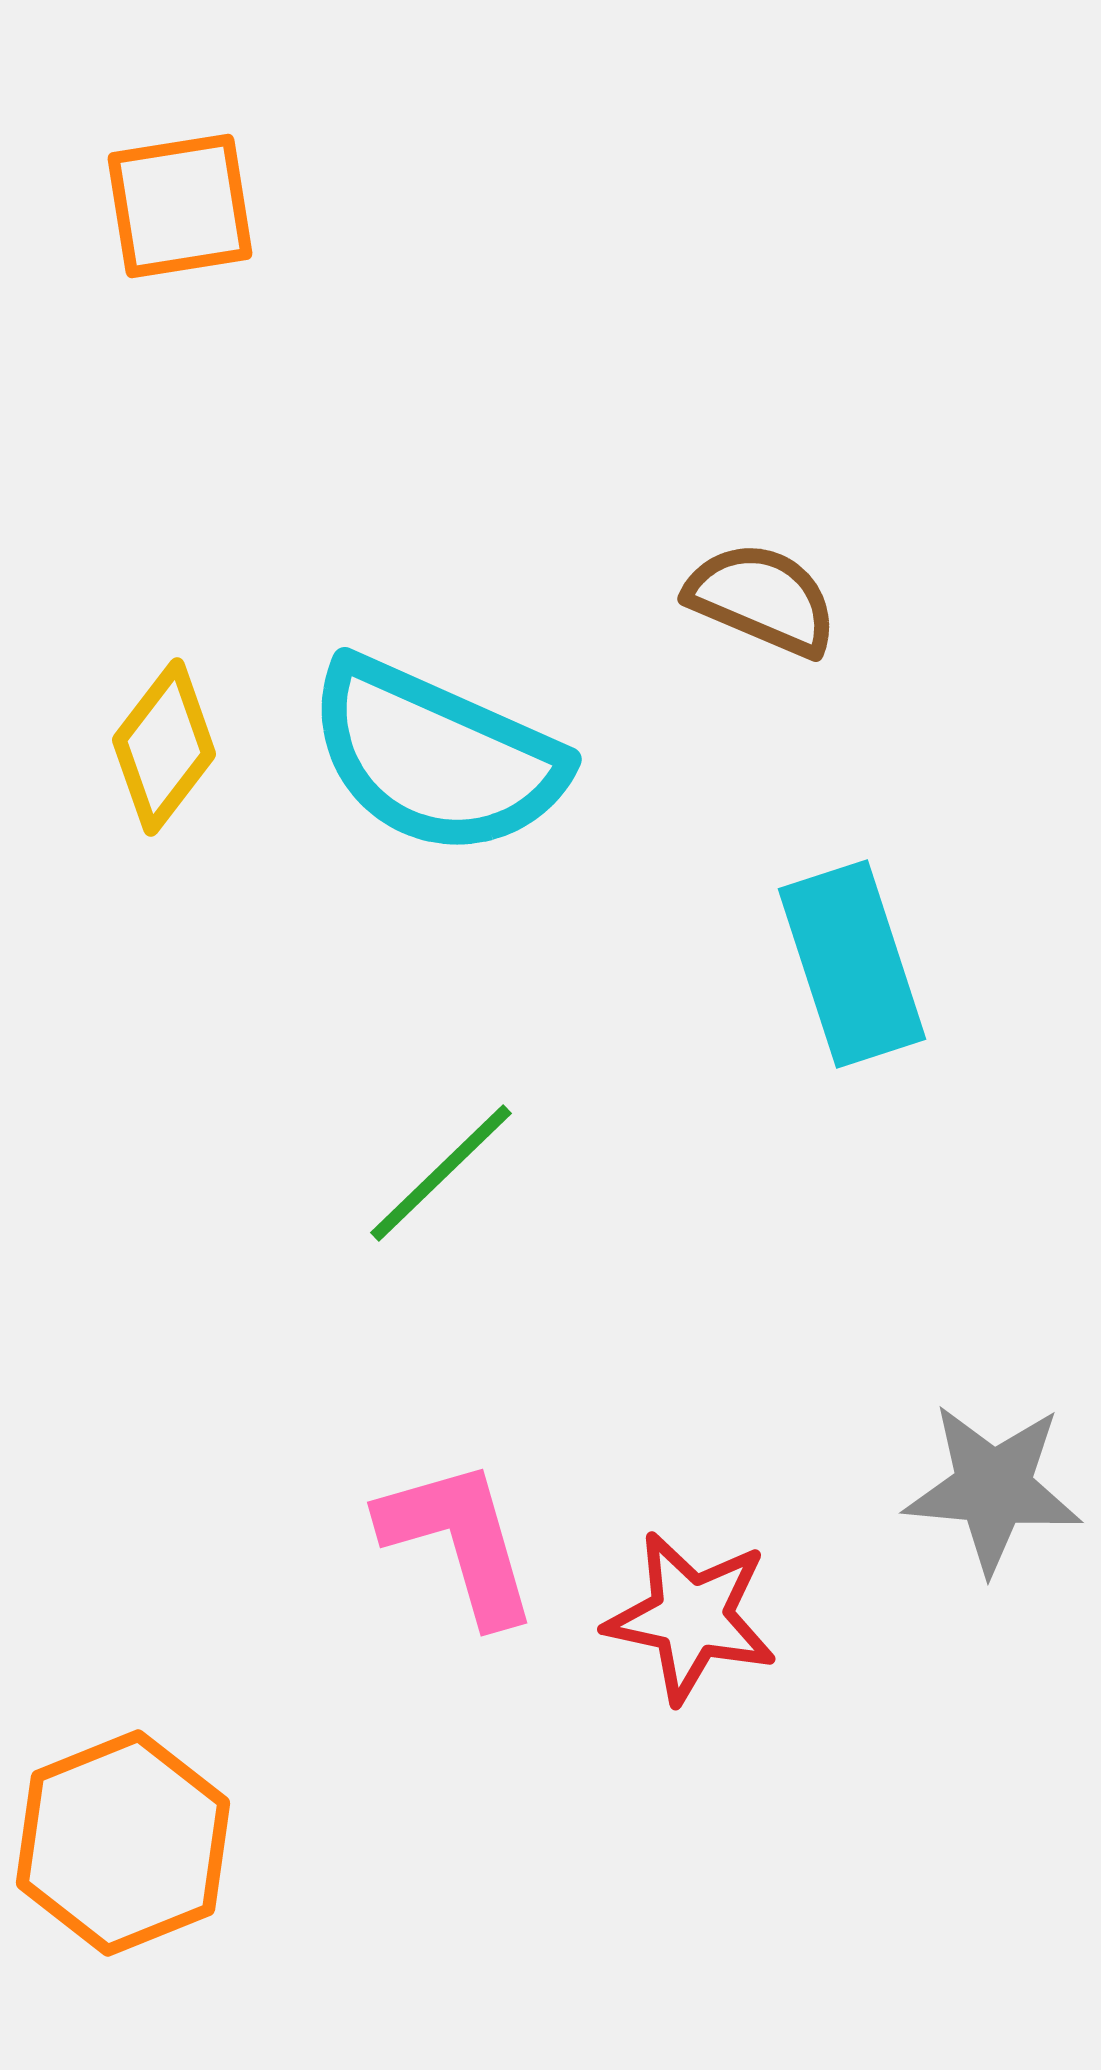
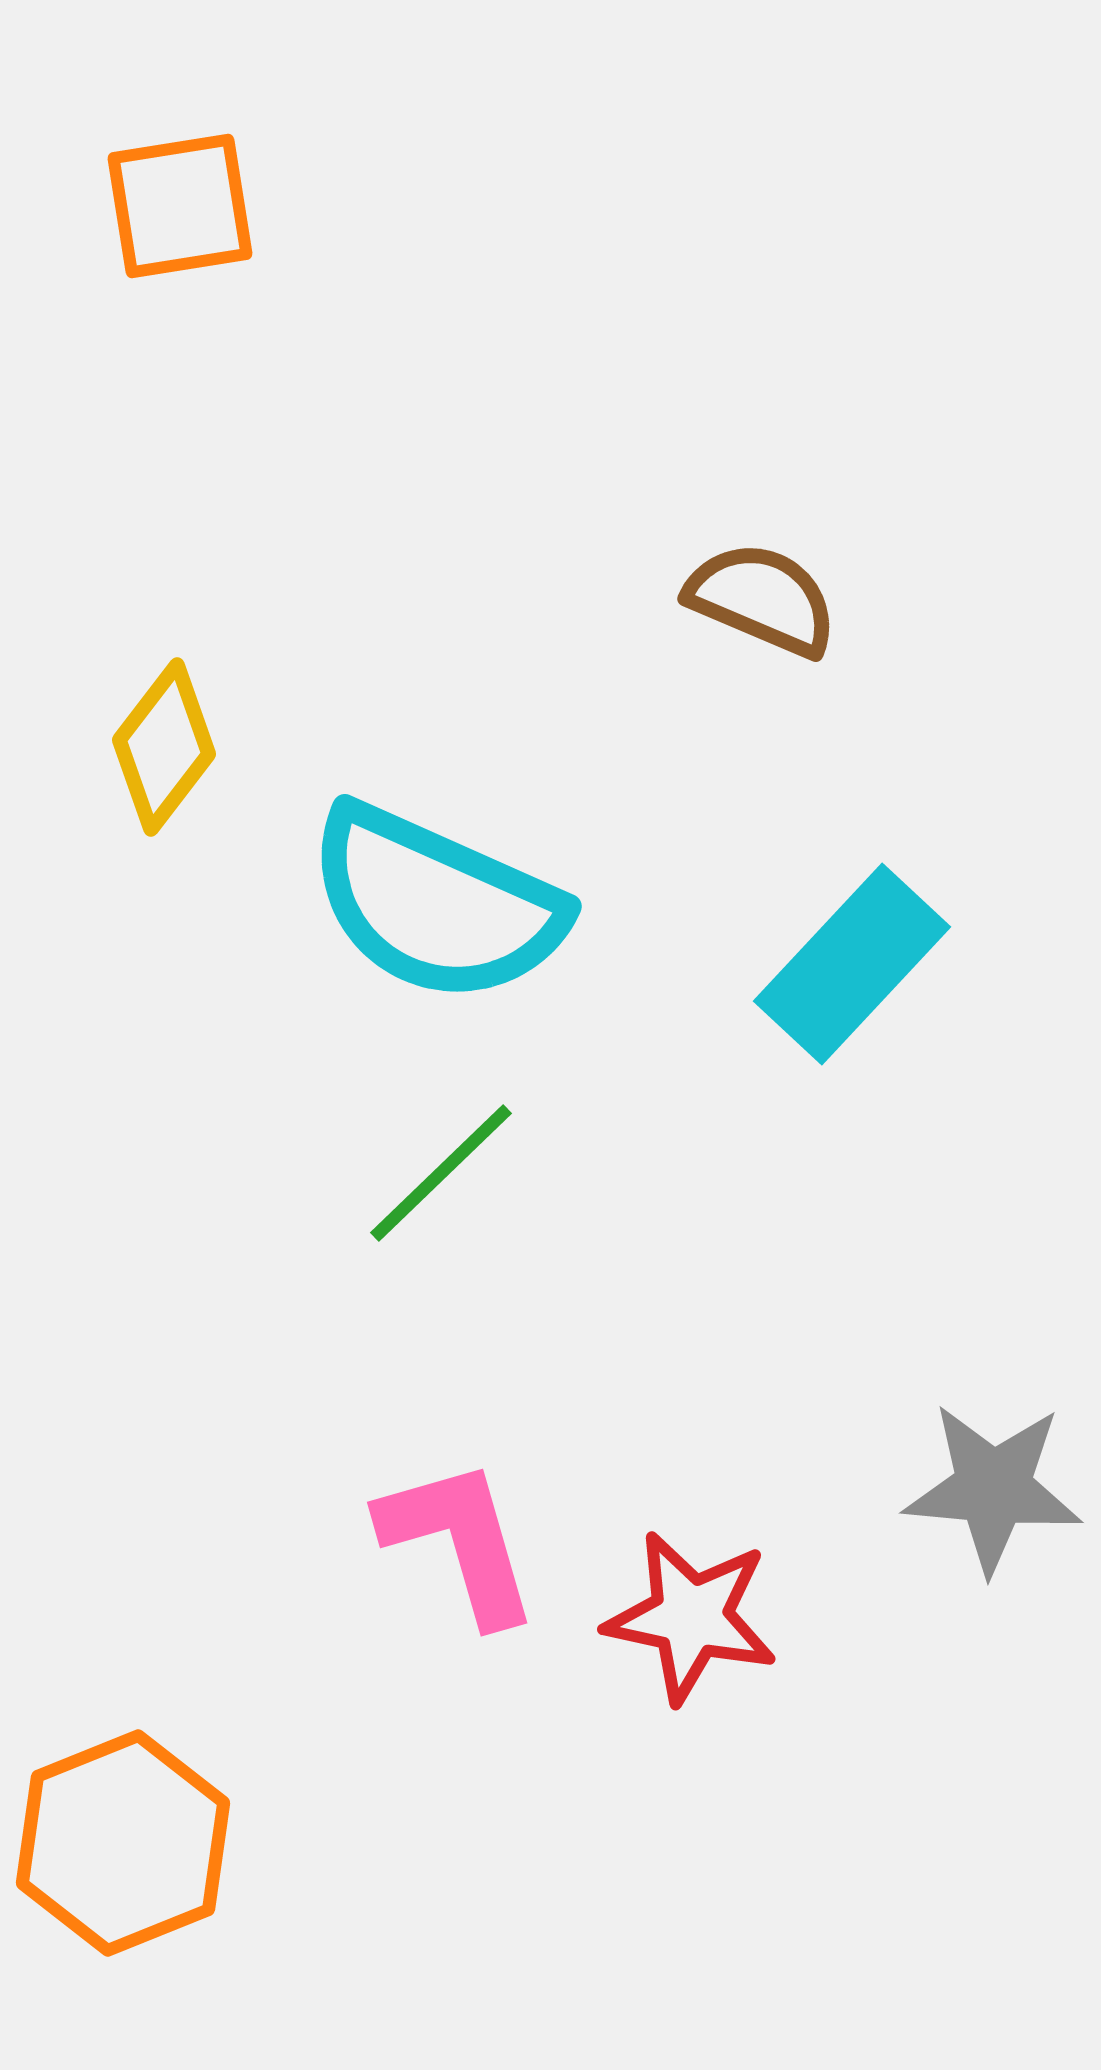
cyan semicircle: moved 147 px down
cyan rectangle: rotated 61 degrees clockwise
